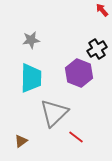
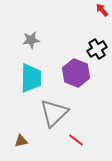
purple hexagon: moved 3 px left
red line: moved 3 px down
brown triangle: rotated 24 degrees clockwise
